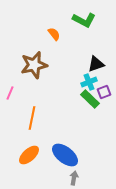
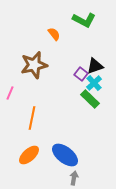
black triangle: moved 1 px left, 2 px down
cyan cross: moved 5 px right, 1 px down; rotated 21 degrees counterclockwise
purple square: moved 23 px left, 18 px up; rotated 32 degrees counterclockwise
